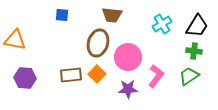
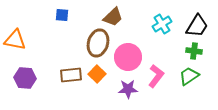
brown trapezoid: moved 1 px right, 2 px down; rotated 50 degrees counterclockwise
